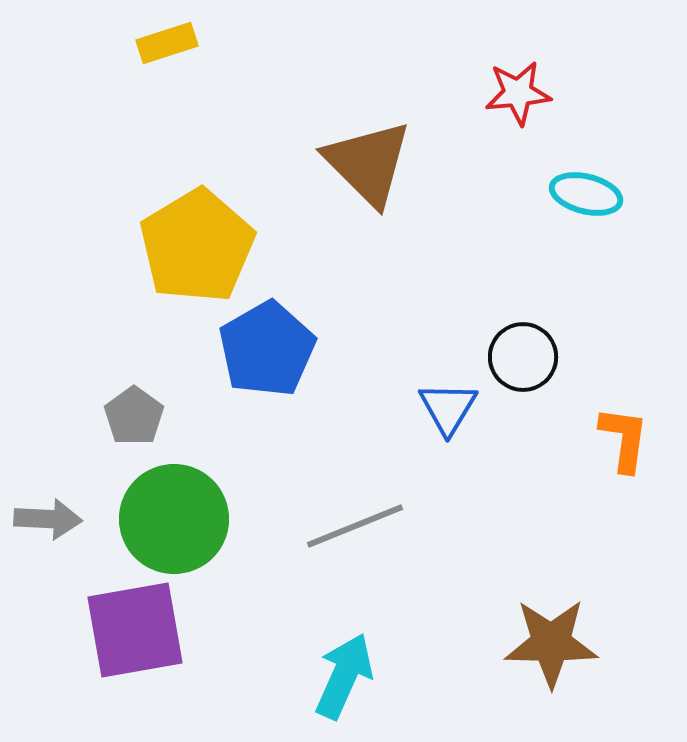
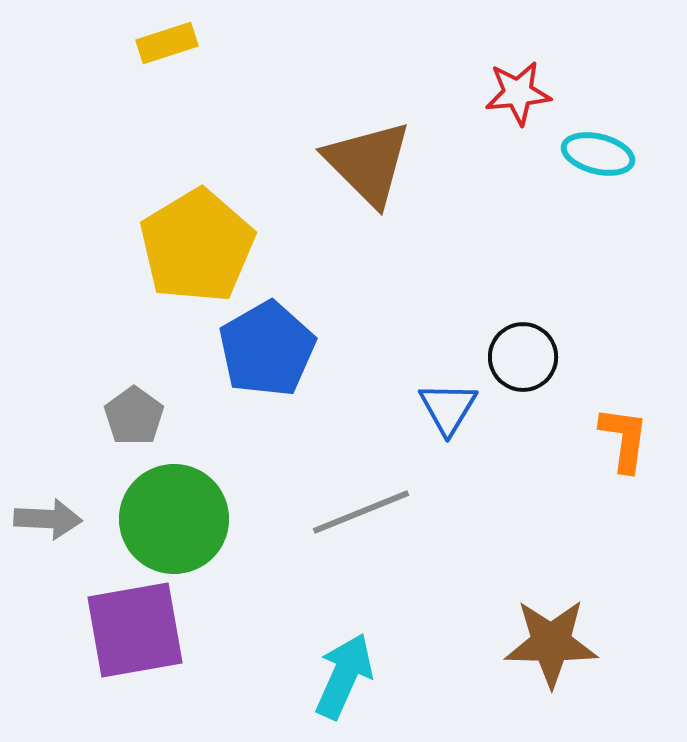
cyan ellipse: moved 12 px right, 40 px up
gray line: moved 6 px right, 14 px up
